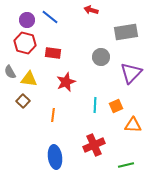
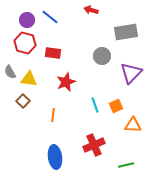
gray circle: moved 1 px right, 1 px up
cyan line: rotated 21 degrees counterclockwise
